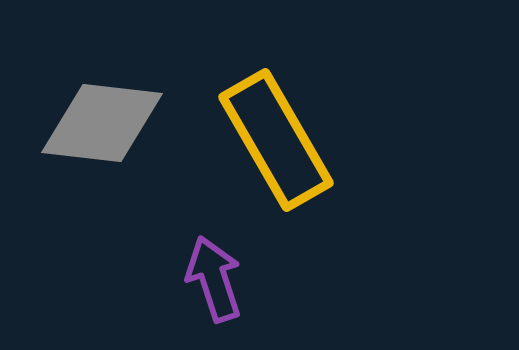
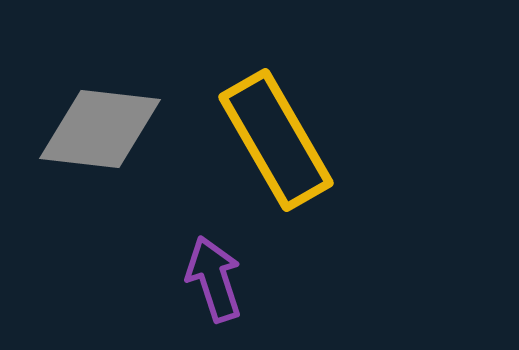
gray diamond: moved 2 px left, 6 px down
